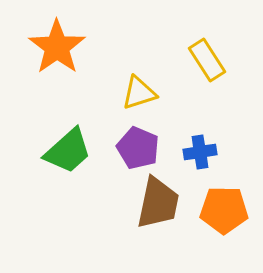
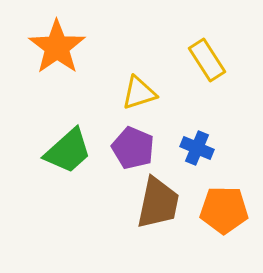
purple pentagon: moved 5 px left
blue cross: moved 3 px left, 4 px up; rotated 32 degrees clockwise
